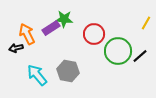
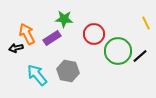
yellow line: rotated 56 degrees counterclockwise
purple rectangle: moved 1 px right, 10 px down
